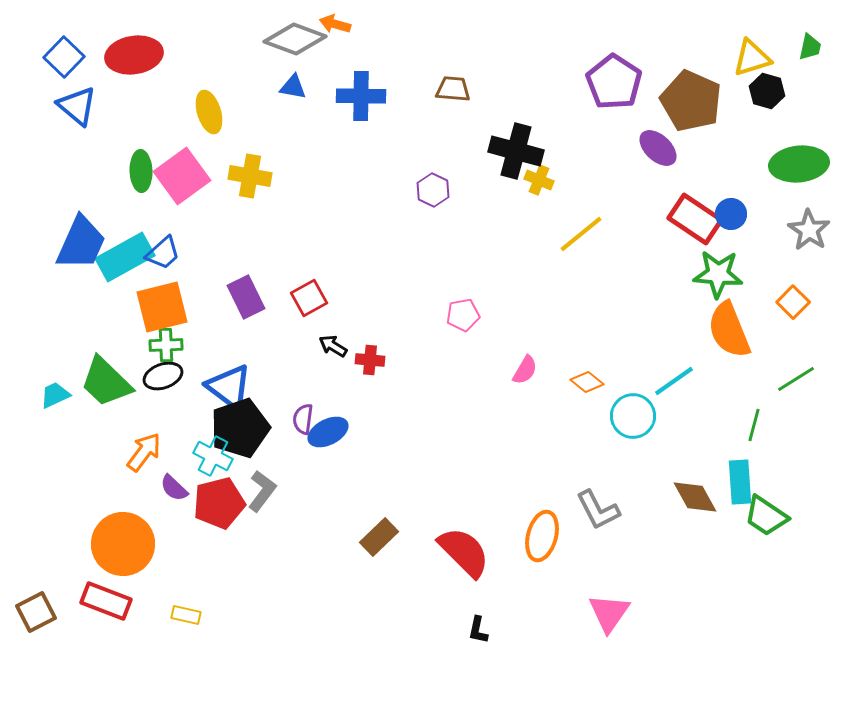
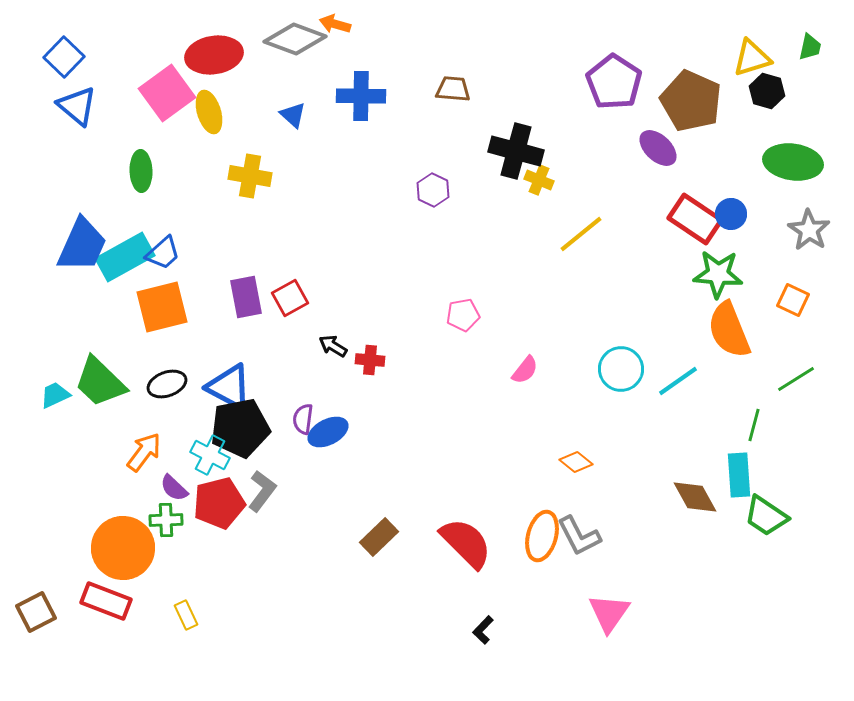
red ellipse at (134, 55): moved 80 px right
blue triangle at (293, 87): moved 28 px down; rotated 32 degrees clockwise
green ellipse at (799, 164): moved 6 px left, 2 px up; rotated 14 degrees clockwise
pink square at (182, 176): moved 15 px left, 83 px up
blue trapezoid at (81, 243): moved 1 px right, 2 px down
purple rectangle at (246, 297): rotated 15 degrees clockwise
red square at (309, 298): moved 19 px left
orange square at (793, 302): moved 2 px up; rotated 20 degrees counterclockwise
green cross at (166, 345): moved 175 px down
pink semicircle at (525, 370): rotated 8 degrees clockwise
black ellipse at (163, 376): moved 4 px right, 8 px down
cyan line at (674, 381): moved 4 px right
green trapezoid at (106, 382): moved 6 px left
orange diamond at (587, 382): moved 11 px left, 80 px down
blue triangle at (229, 387): rotated 9 degrees counterclockwise
cyan circle at (633, 416): moved 12 px left, 47 px up
black pentagon at (240, 428): rotated 8 degrees clockwise
cyan cross at (213, 456): moved 3 px left, 1 px up
cyan rectangle at (740, 482): moved 1 px left, 7 px up
gray L-shape at (598, 510): moved 19 px left, 26 px down
orange circle at (123, 544): moved 4 px down
red semicircle at (464, 552): moved 2 px right, 9 px up
yellow rectangle at (186, 615): rotated 52 degrees clockwise
black L-shape at (478, 630): moved 5 px right; rotated 32 degrees clockwise
